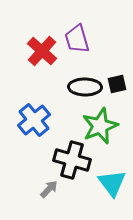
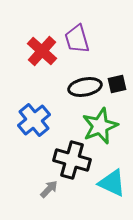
black ellipse: rotated 12 degrees counterclockwise
cyan triangle: rotated 28 degrees counterclockwise
